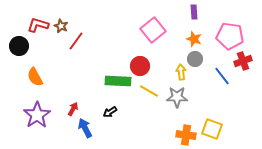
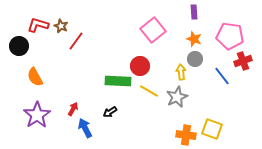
gray star: rotated 25 degrees counterclockwise
